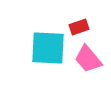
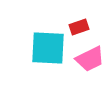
pink trapezoid: moved 2 px right; rotated 76 degrees counterclockwise
